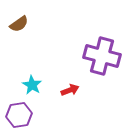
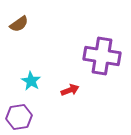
purple cross: rotated 6 degrees counterclockwise
cyan star: moved 1 px left, 4 px up
purple hexagon: moved 2 px down
